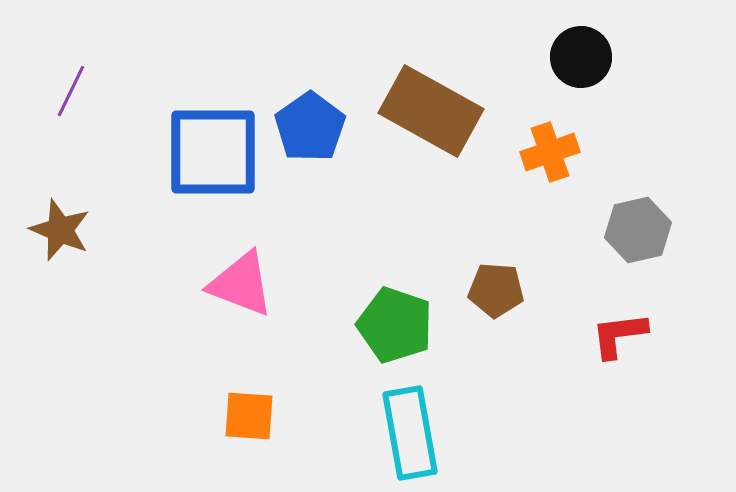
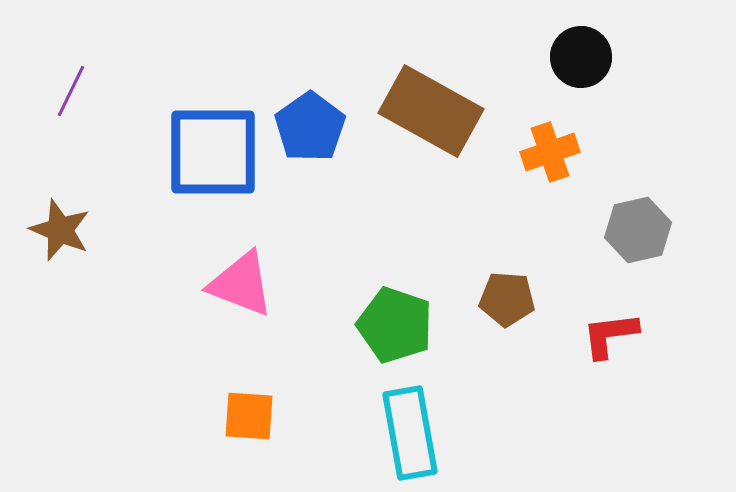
brown pentagon: moved 11 px right, 9 px down
red L-shape: moved 9 px left
